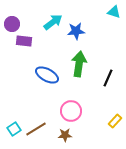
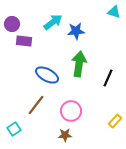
brown line: moved 24 px up; rotated 20 degrees counterclockwise
